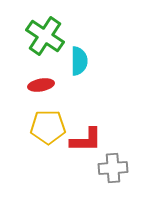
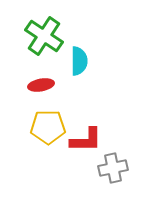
green cross: moved 1 px left
gray cross: rotated 8 degrees counterclockwise
